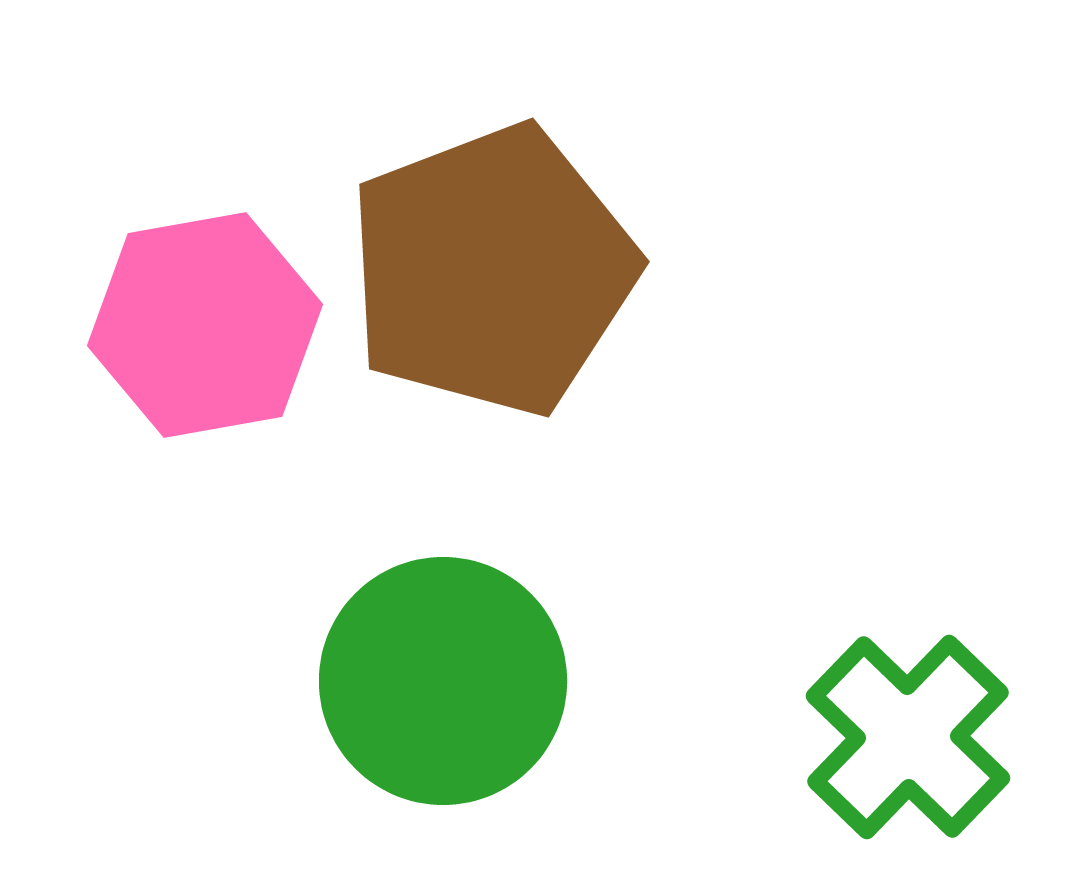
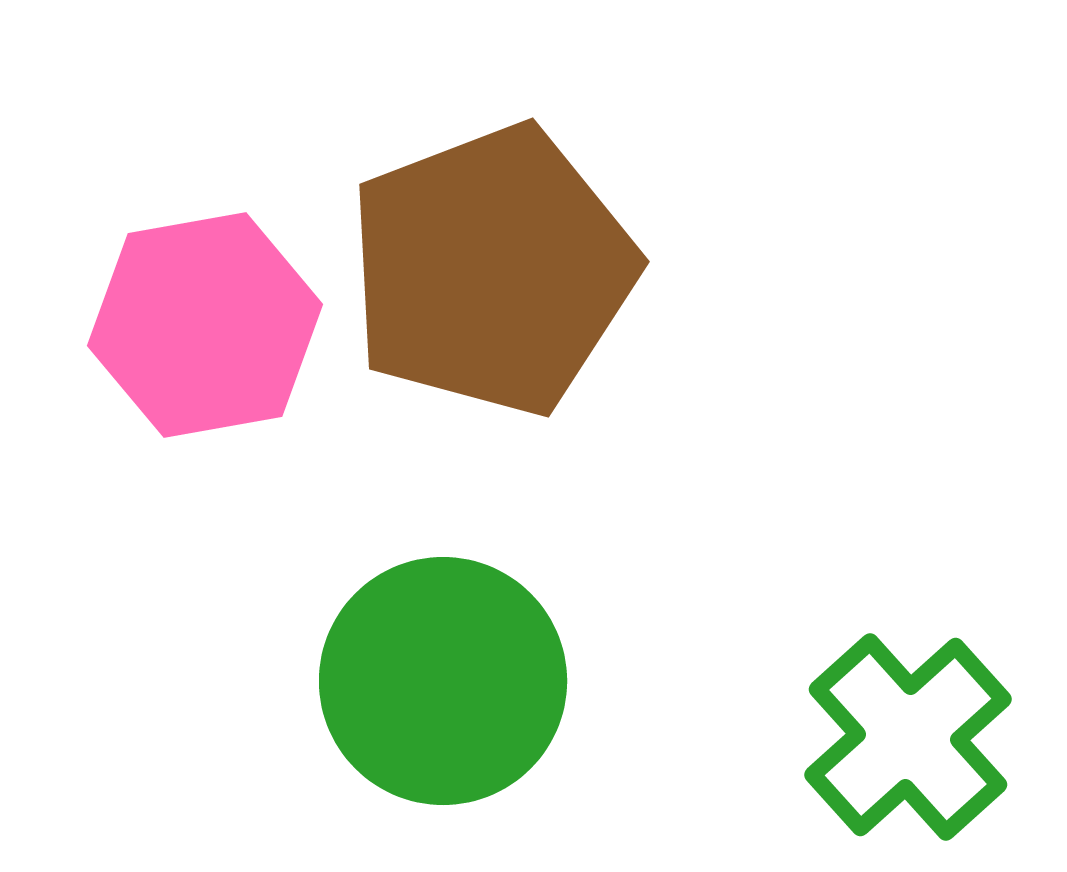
green cross: rotated 4 degrees clockwise
